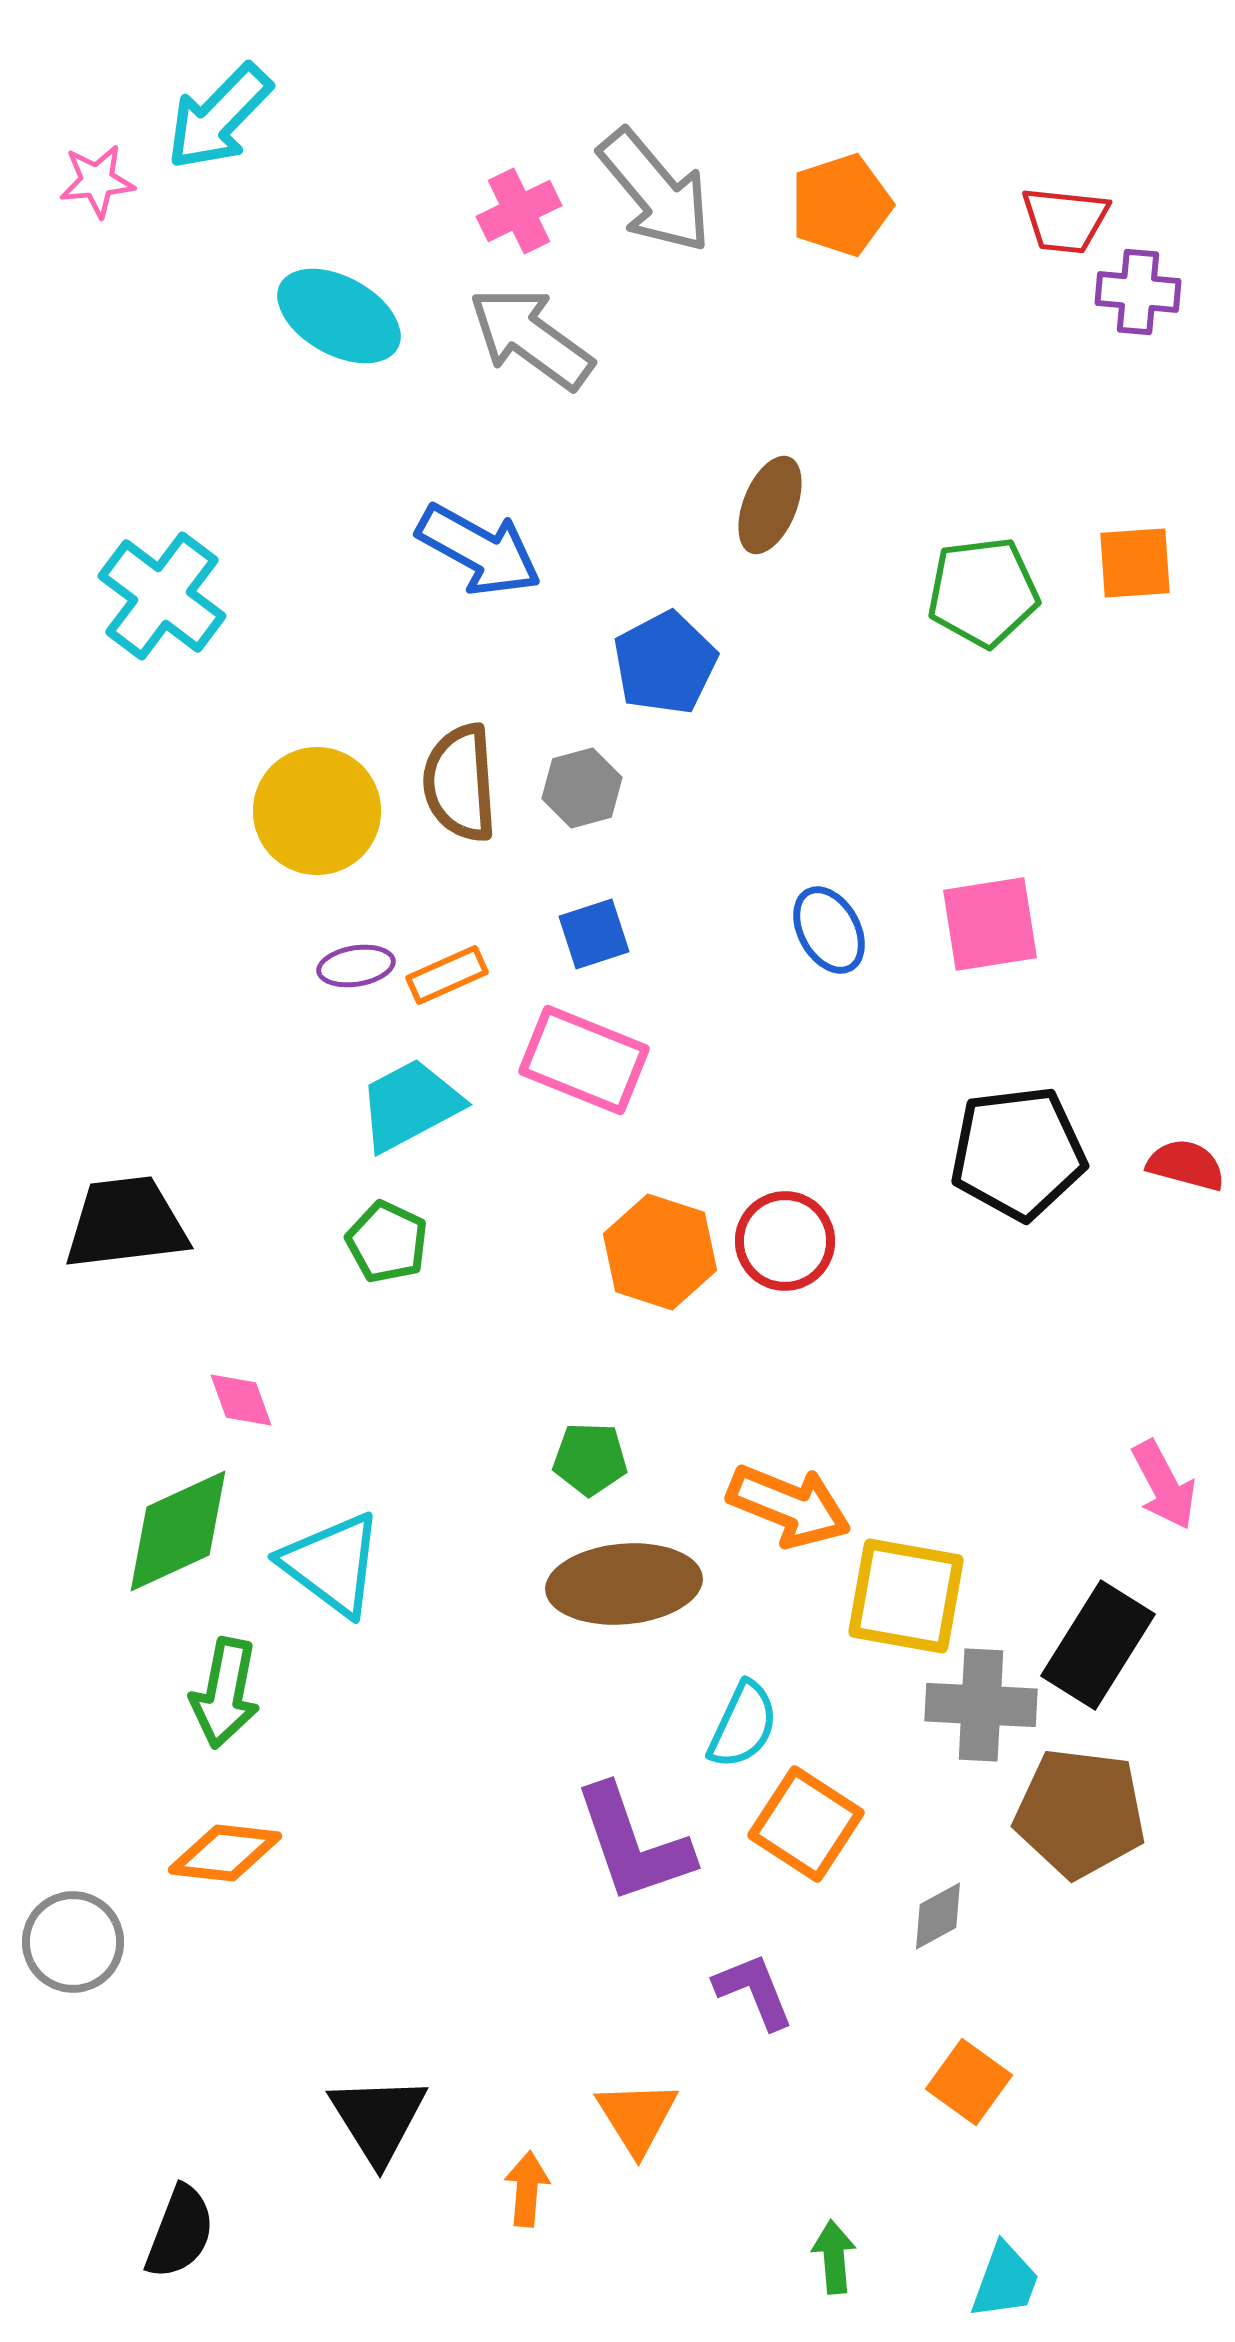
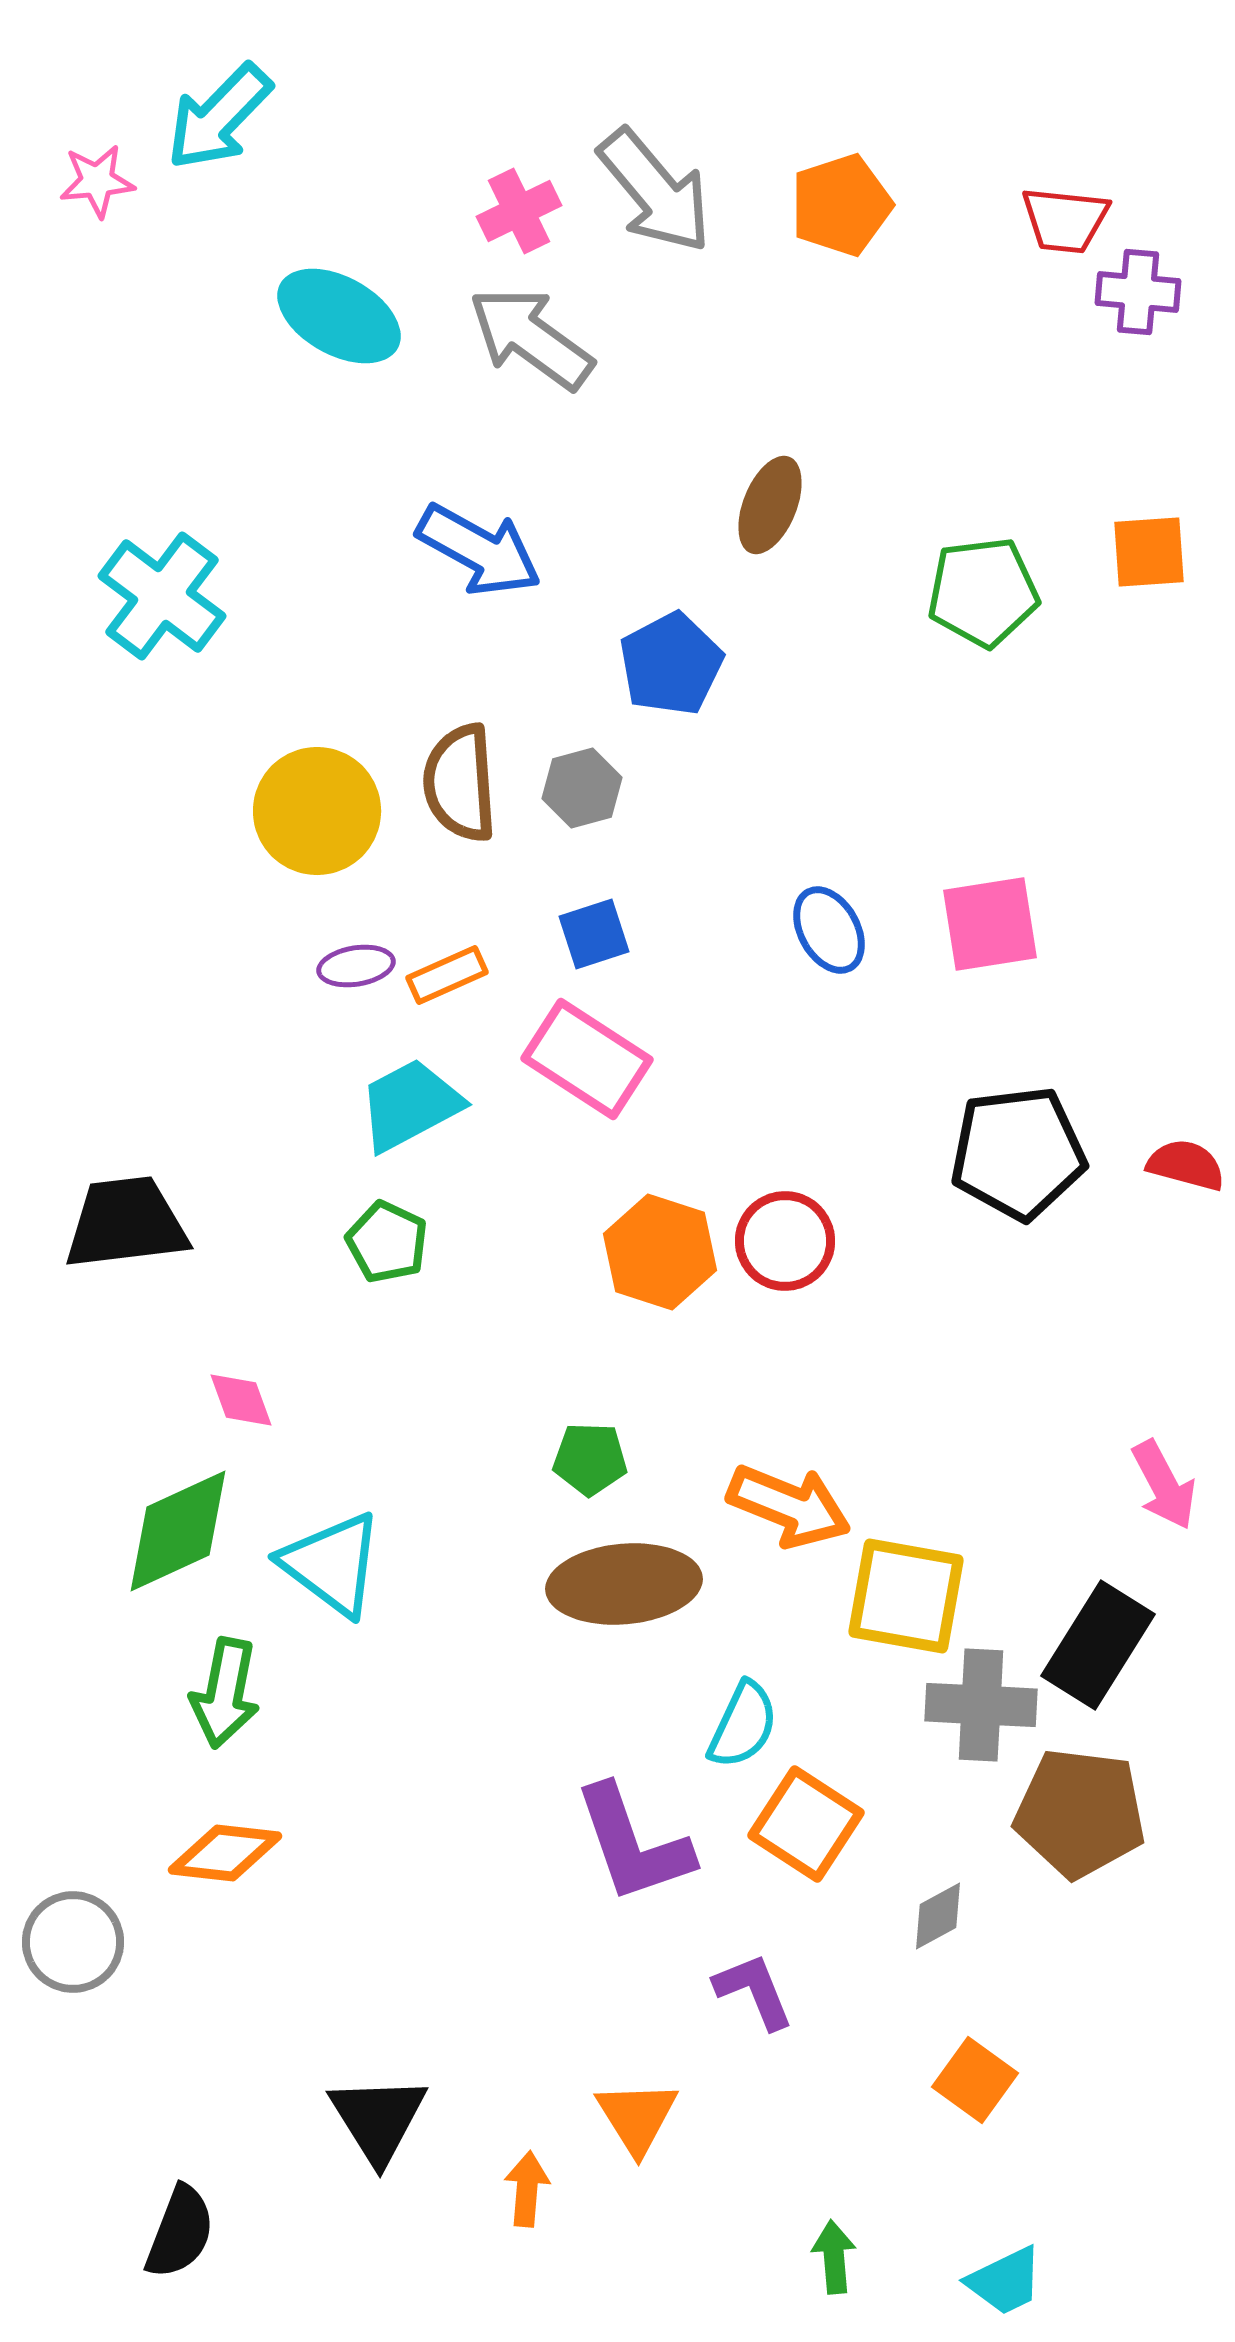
orange square at (1135, 563): moved 14 px right, 11 px up
blue pentagon at (665, 663): moved 6 px right, 1 px down
pink rectangle at (584, 1060): moved 3 px right, 1 px up; rotated 11 degrees clockwise
orange square at (969, 2082): moved 6 px right, 2 px up
cyan trapezoid at (1005, 2281): rotated 44 degrees clockwise
